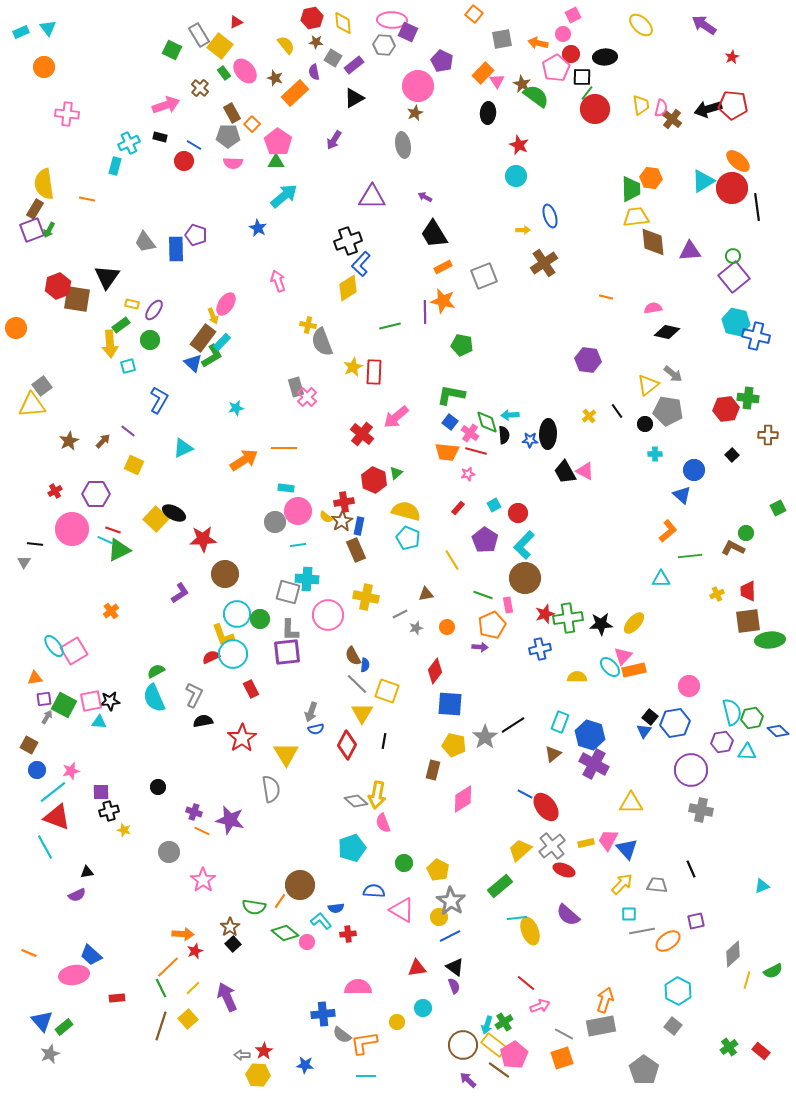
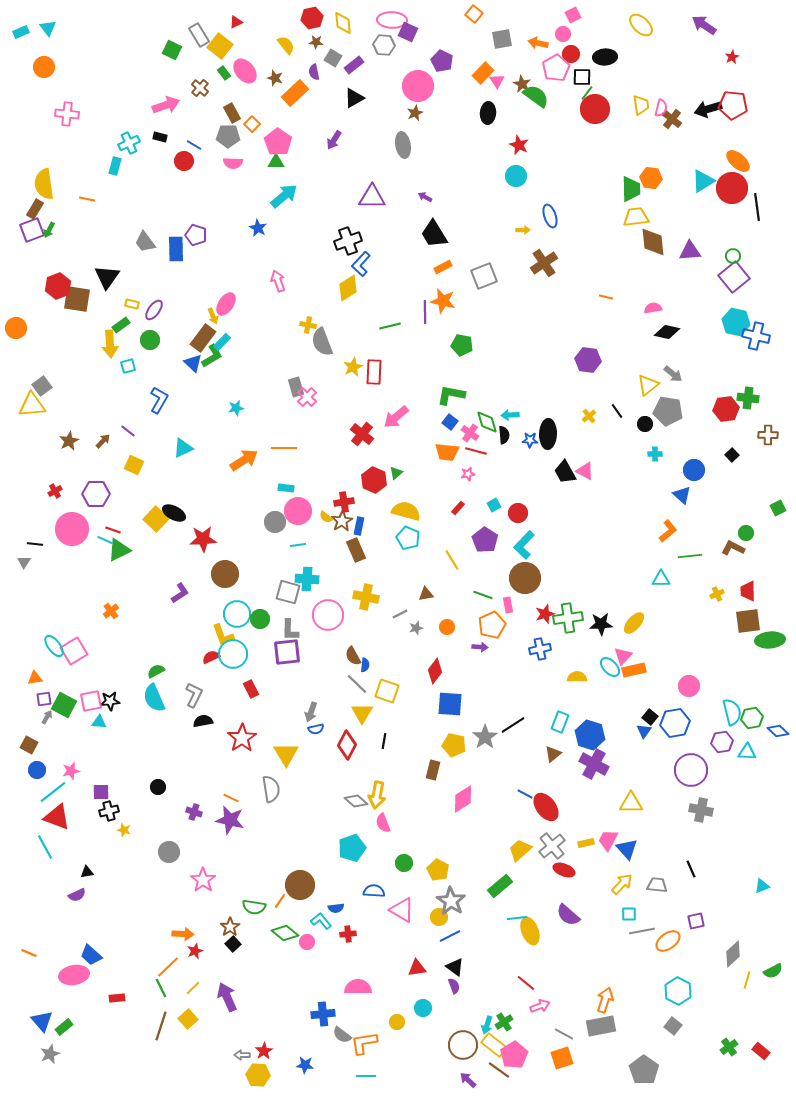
orange line at (202, 831): moved 29 px right, 33 px up
